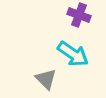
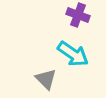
purple cross: moved 1 px left
